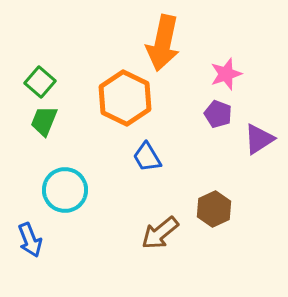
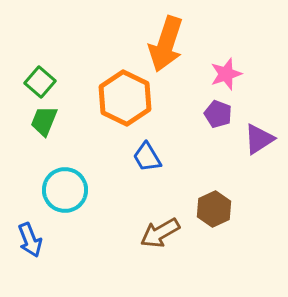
orange arrow: moved 3 px right, 1 px down; rotated 6 degrees clockwise
brown arrow: rotated 9 degrees clockwise
